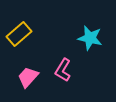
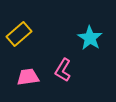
cyan star: rotated 20 degrees clockwise
pink trapezoid: rotated 40 degrees clockwise
